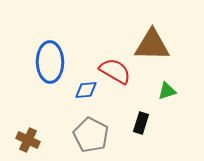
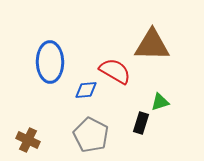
green triangle: moved 7 px left, 11 px down
